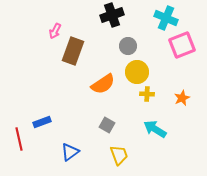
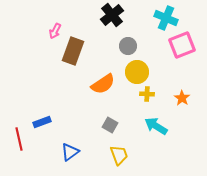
black cross: rotated 20 degrees counterclockwise
orange star: rotated 14 degrees counterclockwise
gray square: moved 3 px right
cyan arrow: moved 1 px right, 3 px up
